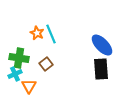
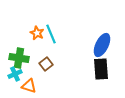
blue ellipse: rotated 70 degrees clockwise
orange triangle: rotated 42 degrees counterclockwise
